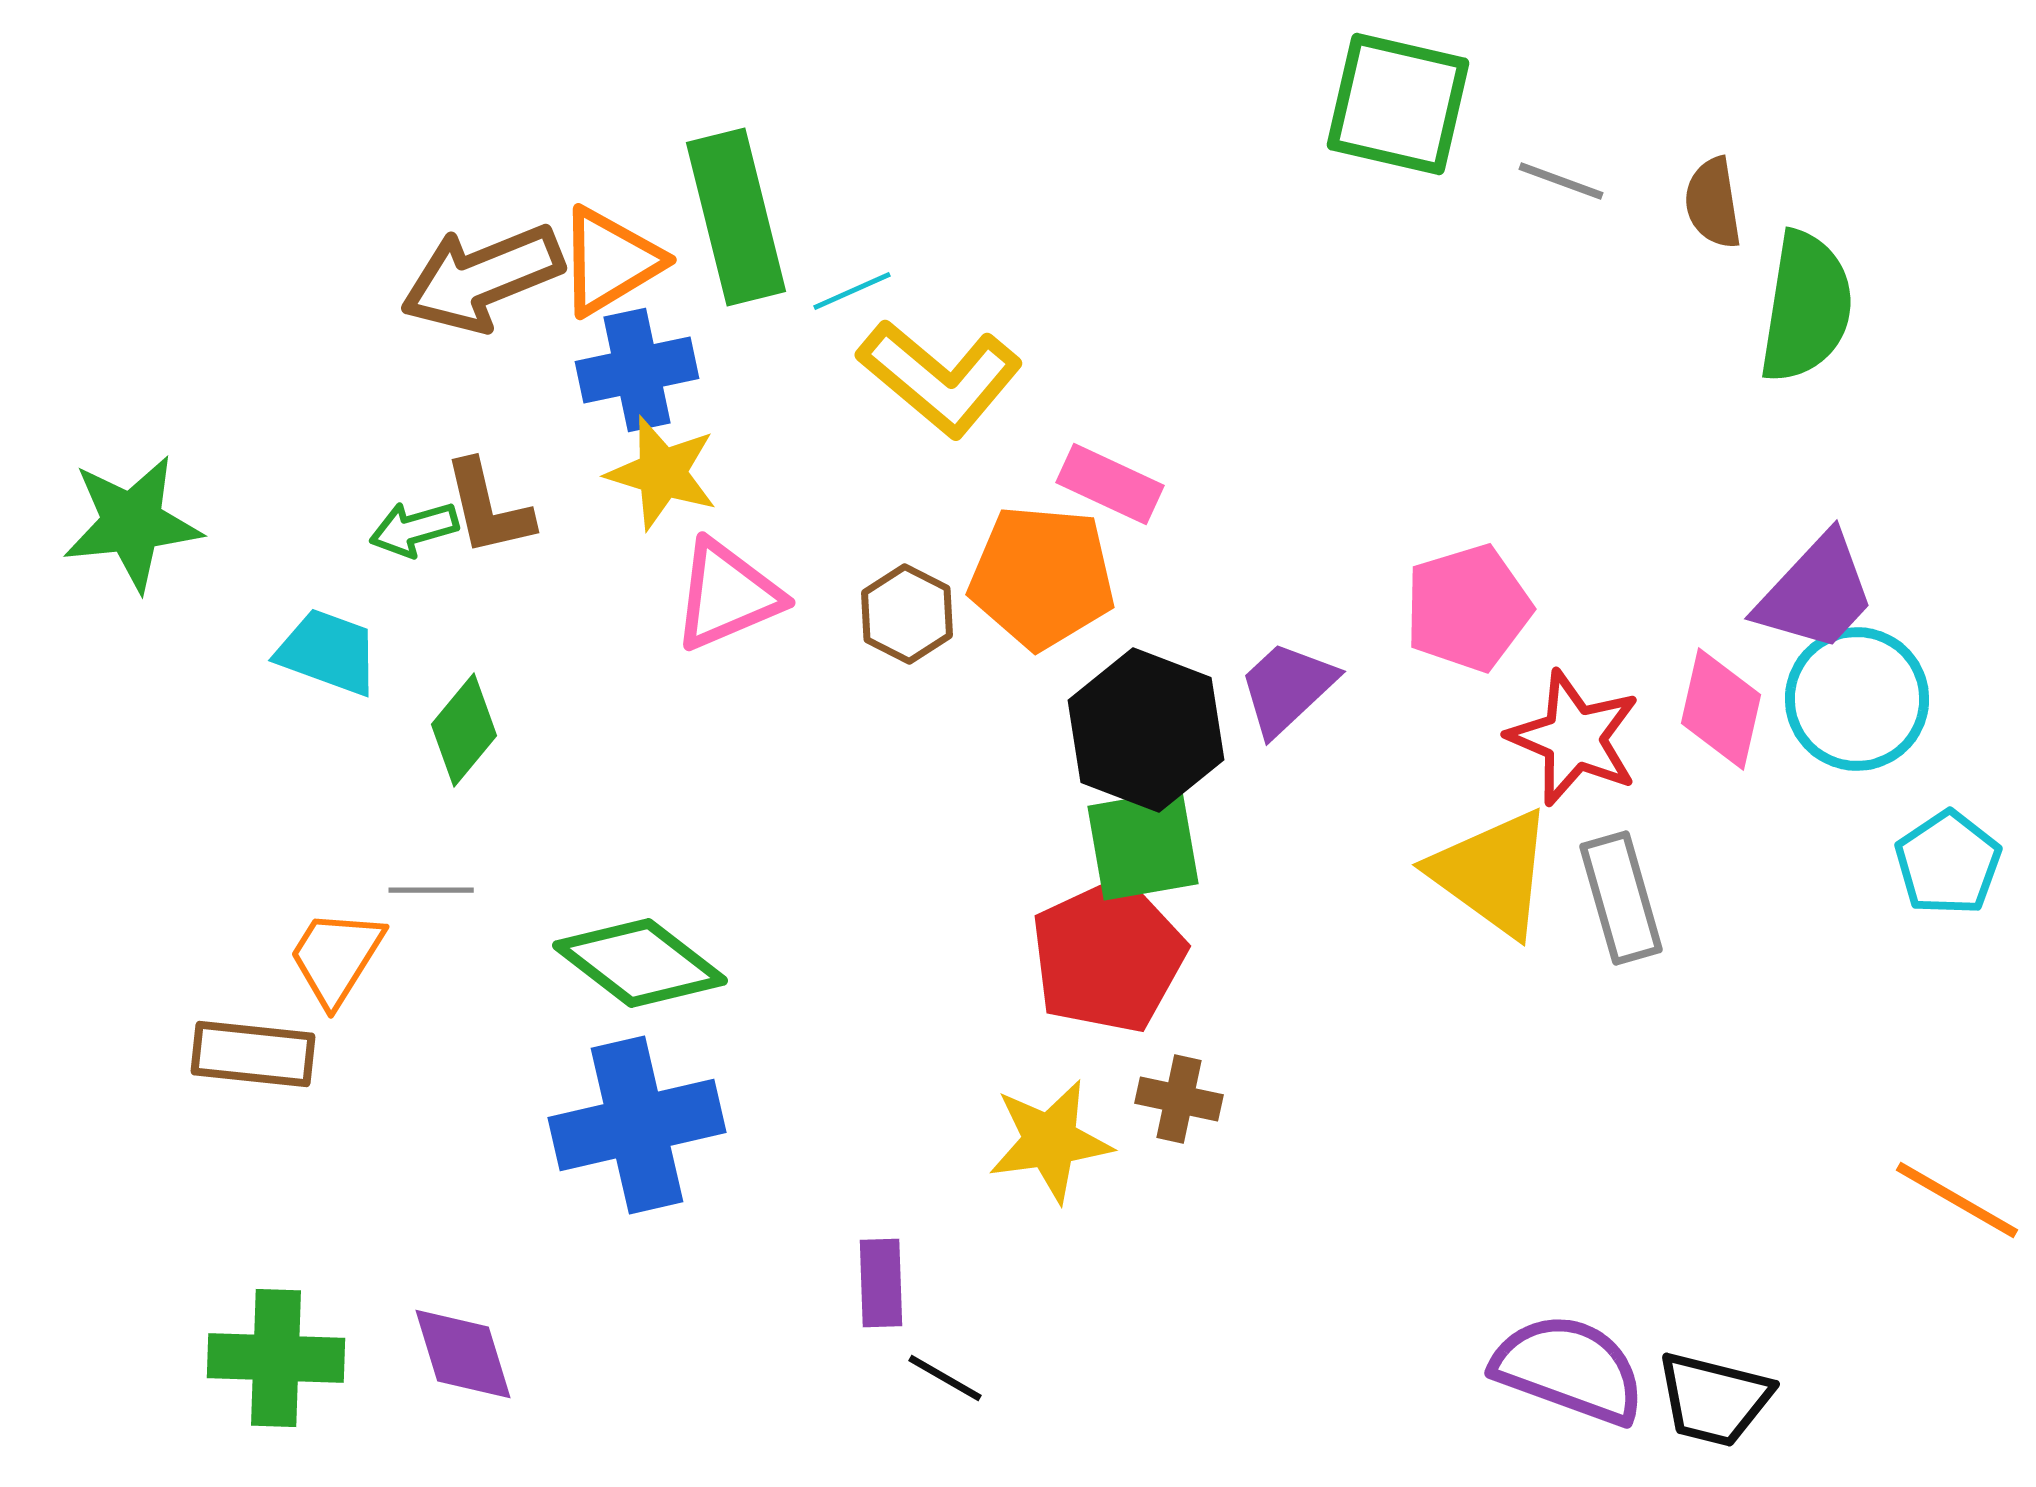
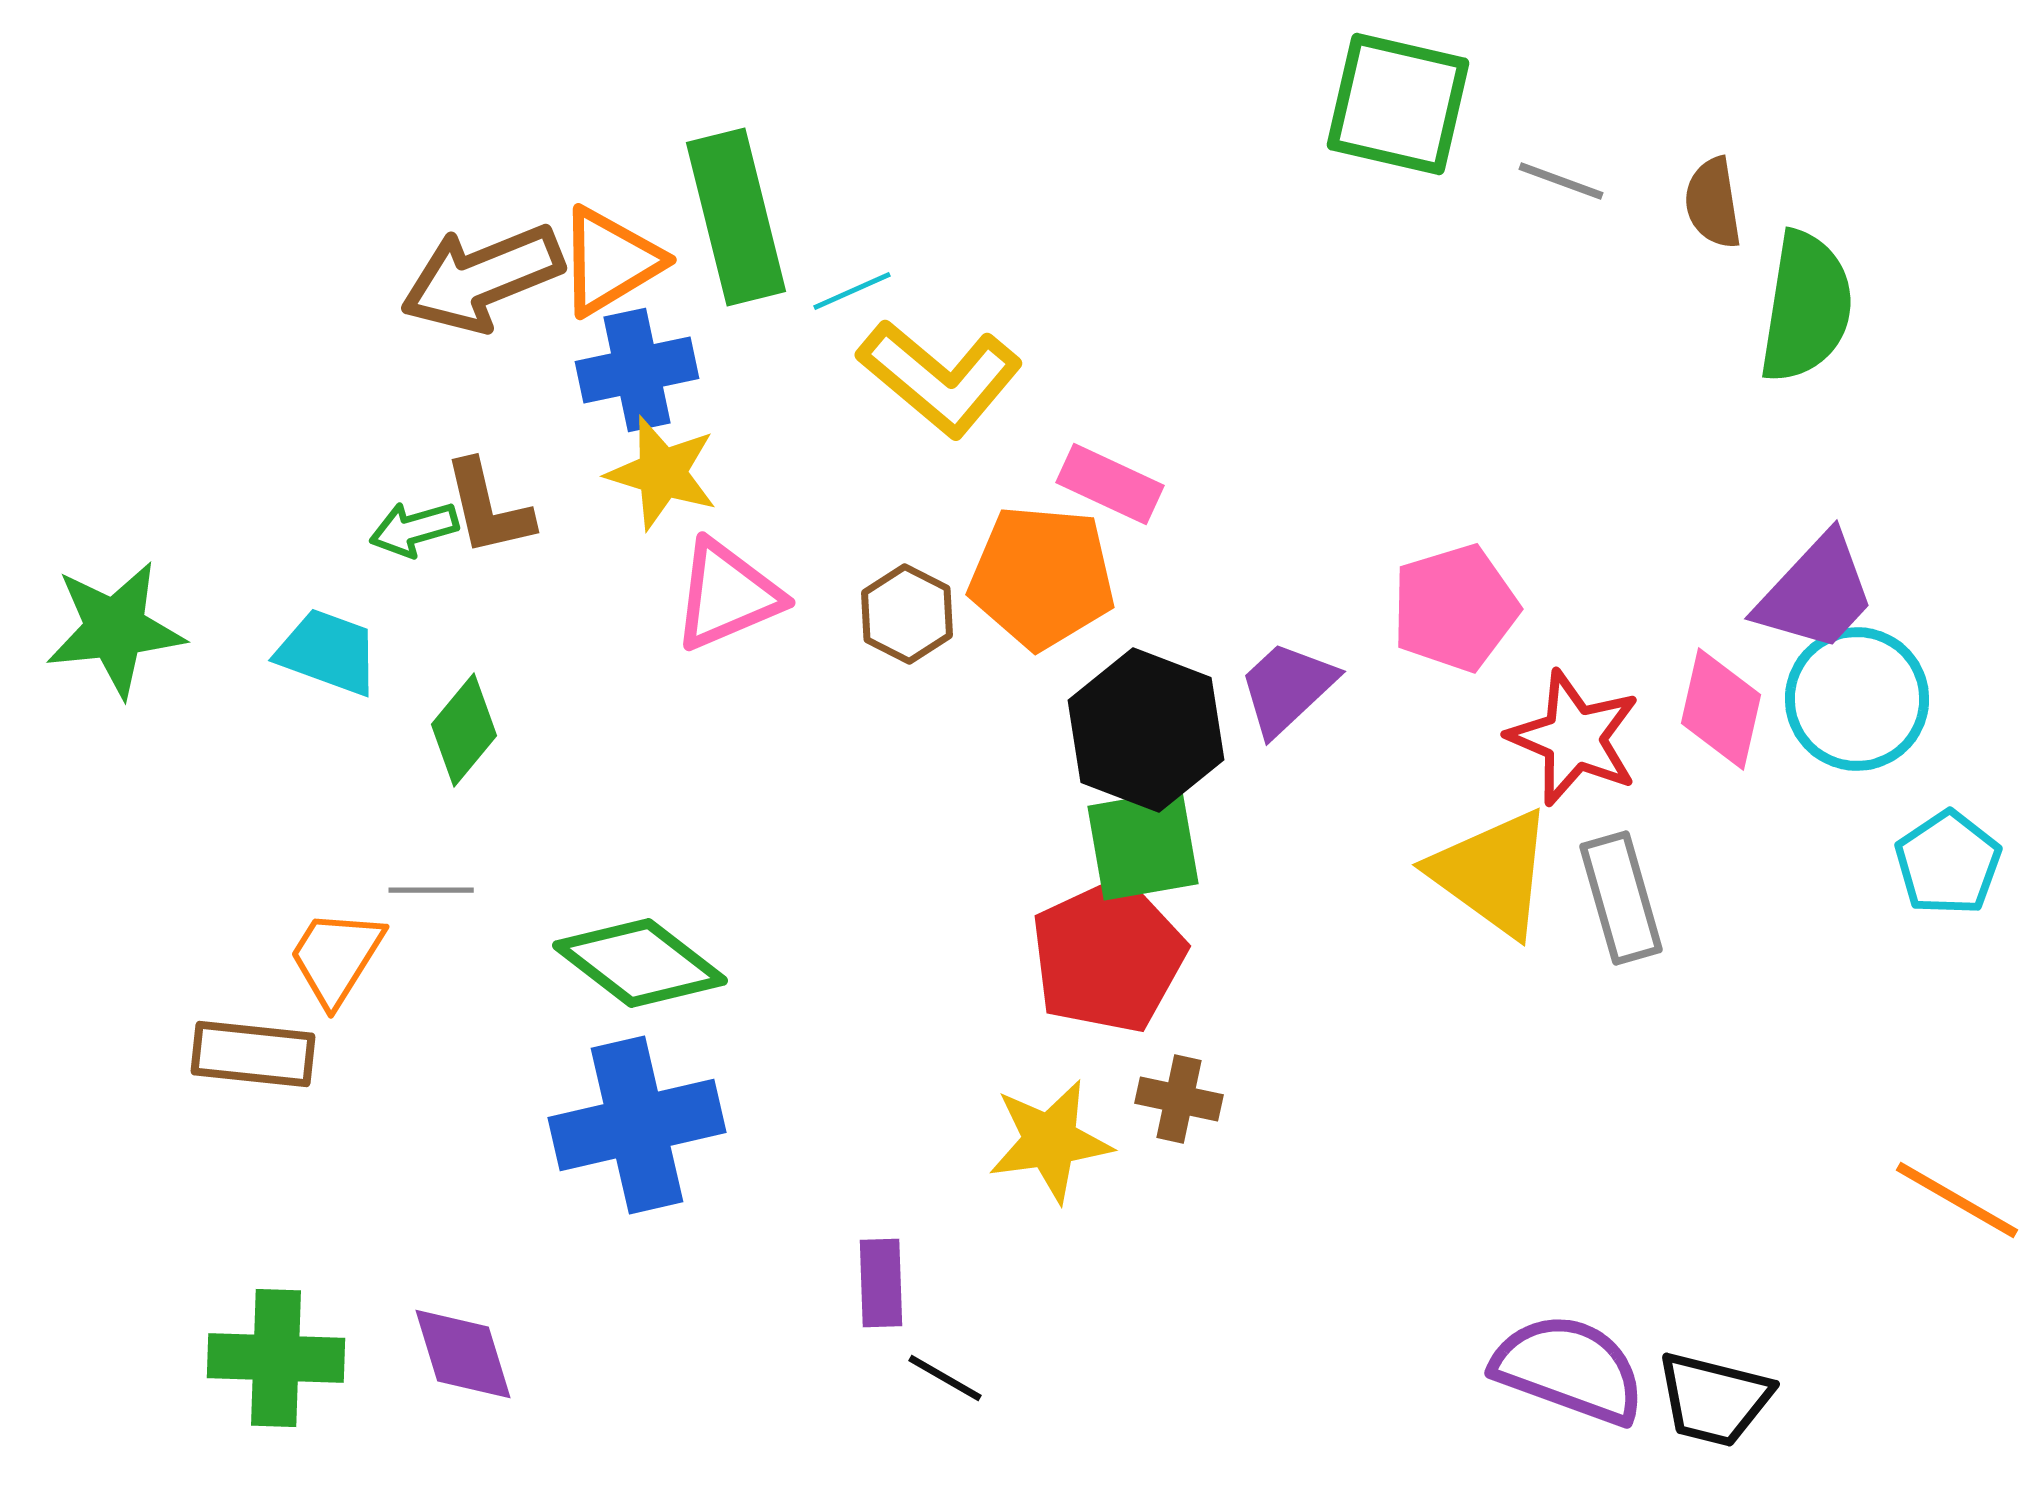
green star at (132, 523): moved 17 px left, 106 px down
pink pentagon at (1468, 608): moved 13 px left
